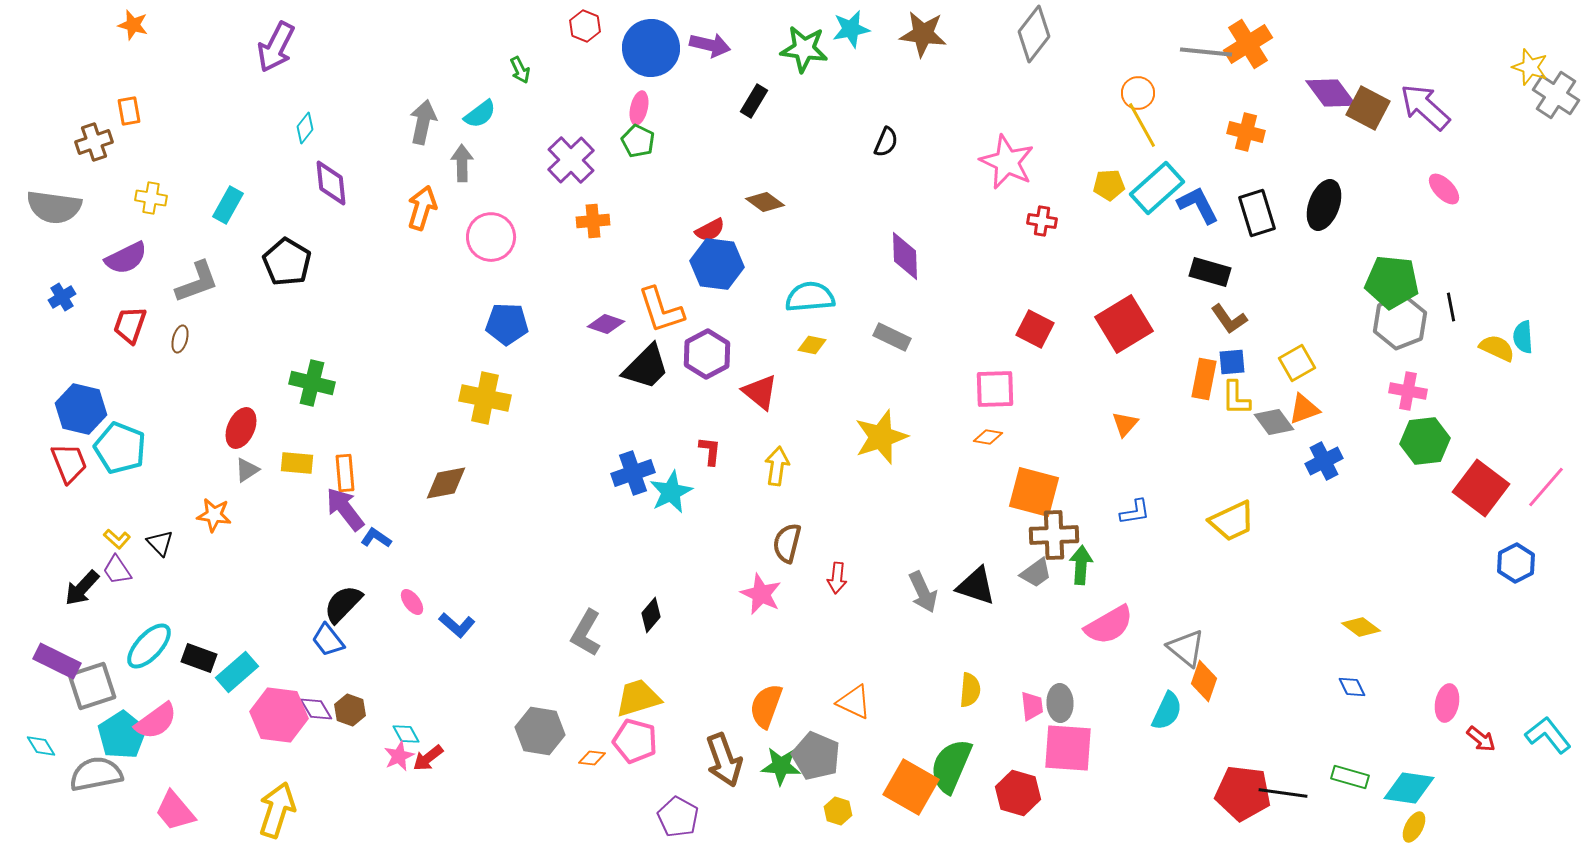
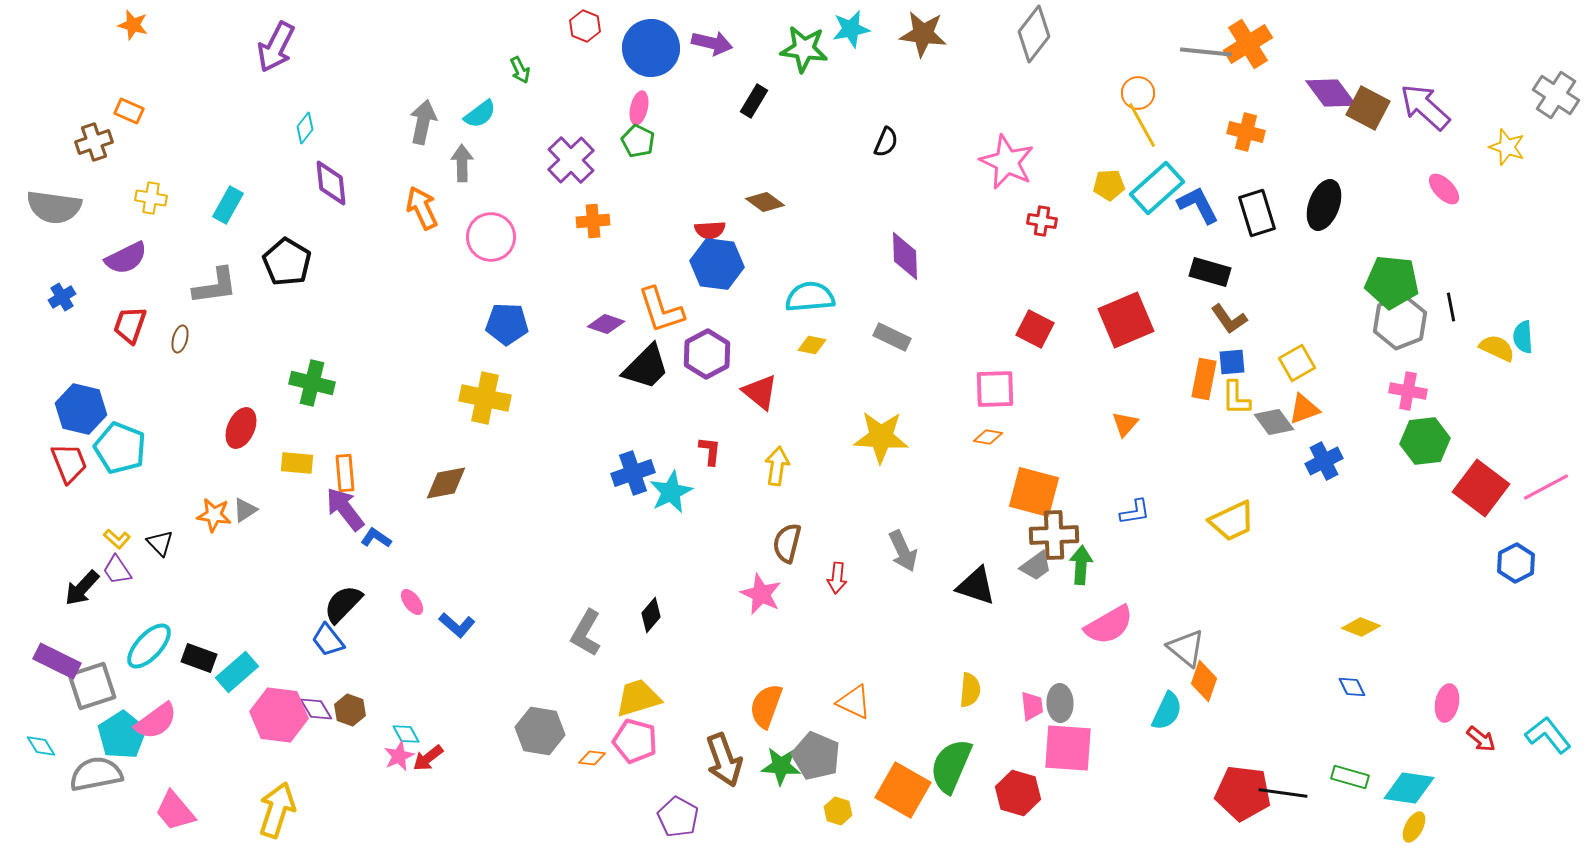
purple arrow at (710, 45): moved 2 px right, 2 px up
yellow star at (1530, 67): moved 23 px left, 80 px down
orange rectangle at (129, 111): rotated 56 degrees counterclockwise
orange arrow at (422, 208): rotated 42 degrees counterclockwise
red semicircle at (710, 230): rotated 24 degrees clockwise
gray L-shape at (197, 282): moved 18 px right, 4 px down; rotated 12 degrees clockwise
red square at (1124, 324): moved 2 px right, 4 px up; rotated 8 degrees clockwise
yellow star at (881, 437): rotated 22 degrees clockwise
gray triangle at (247, 470): moved 2 px left, 40 px down
pink line at (1546, 487): rotated 21 degrees clockwise
gray trapezoid at (1036, 573): moved 7 px up
gray arrow at (923, 592): moved 20 px left, 41 px up
yellow diamond at (1361, 627): rotated 15 degrees counterclockwise
orange square at (911, 787): moved 8 px left, 3 px down
